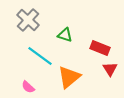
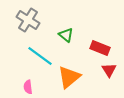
gray cross: rotated 10 degrees counterclockwise
green triangle: moved 1 px right; rotated 21 degrees clockwise
red triangle: moved 1 px left, 1 px down
pink semicircle: rotated 40 degrees clockwise
